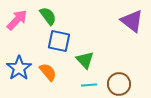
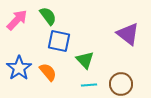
purple triangle: moved 4 px left, 13 px down
brown circle: moved 2 px right
